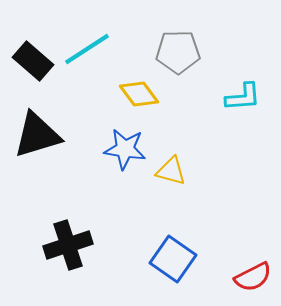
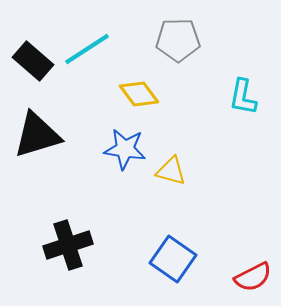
gray pentagon: moved 12 px up
cyan L-shape: rotated 105 degrees clockwise
